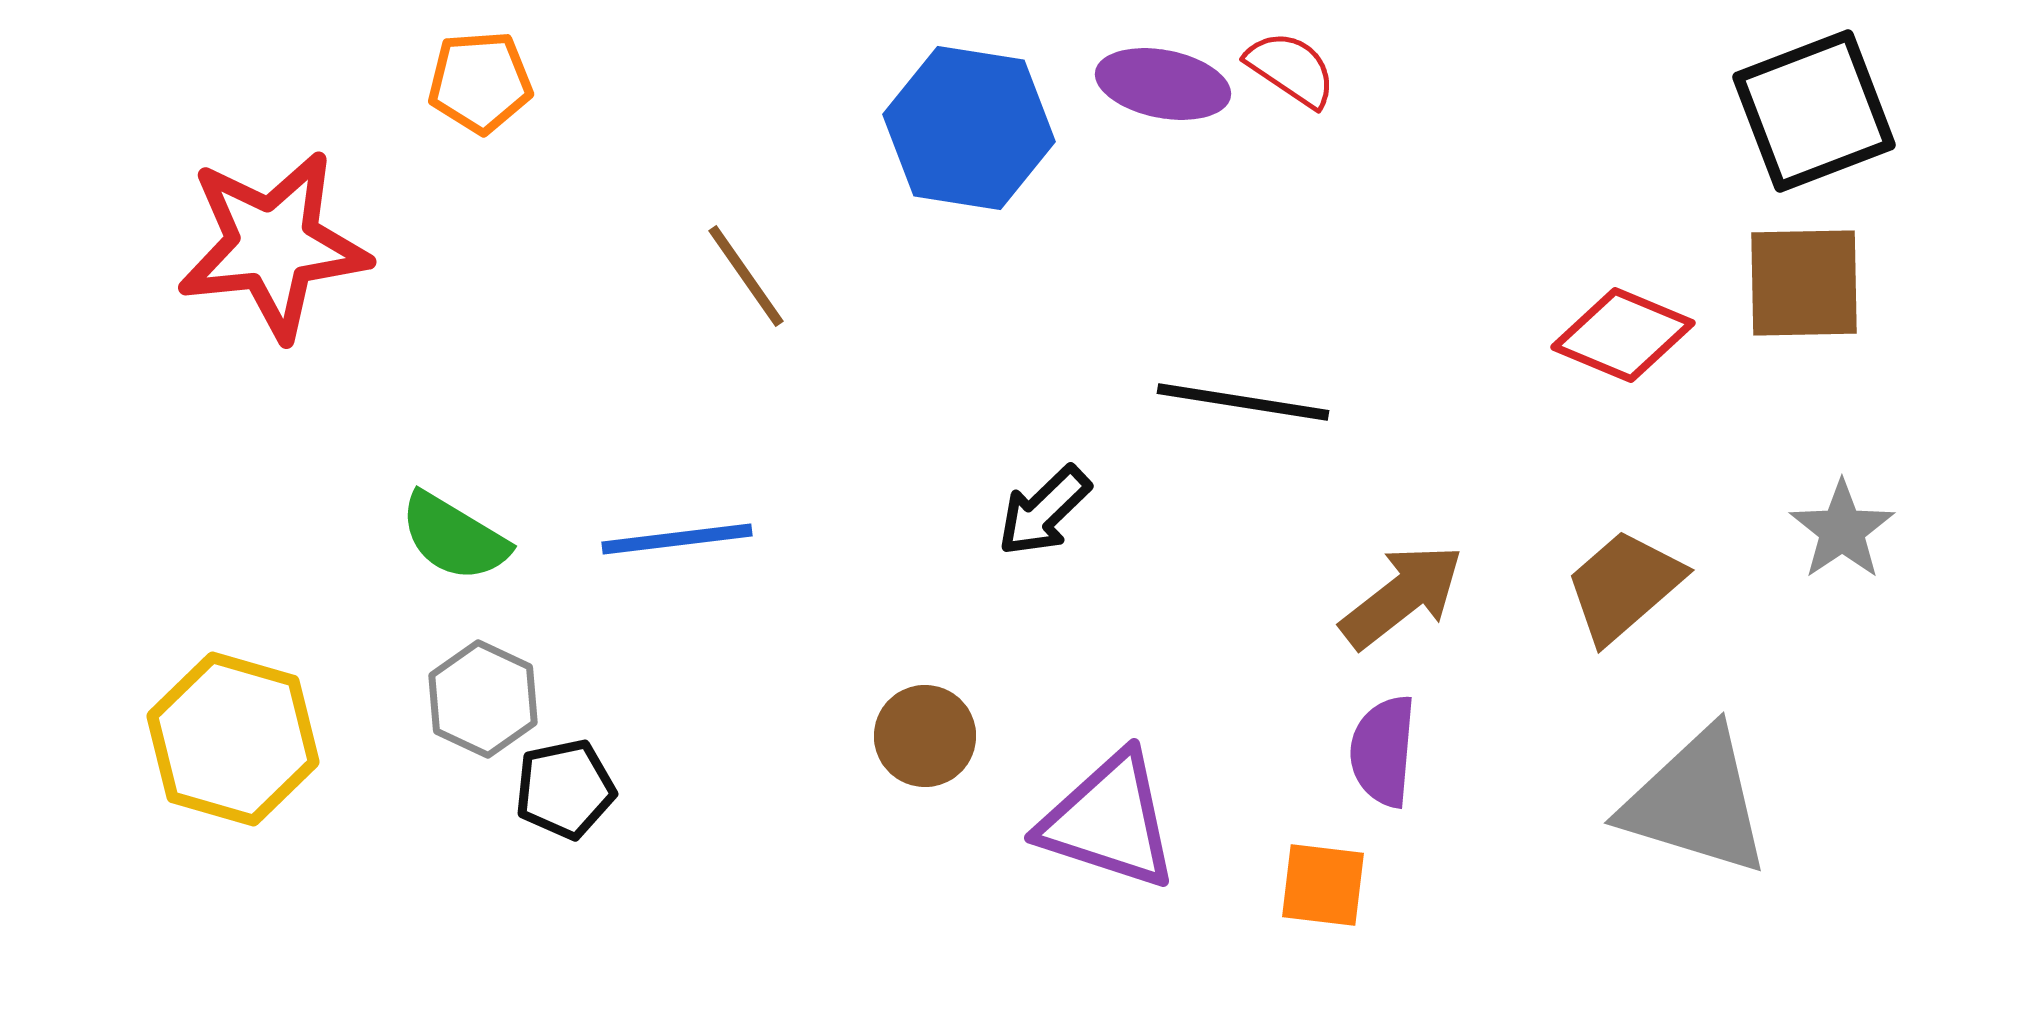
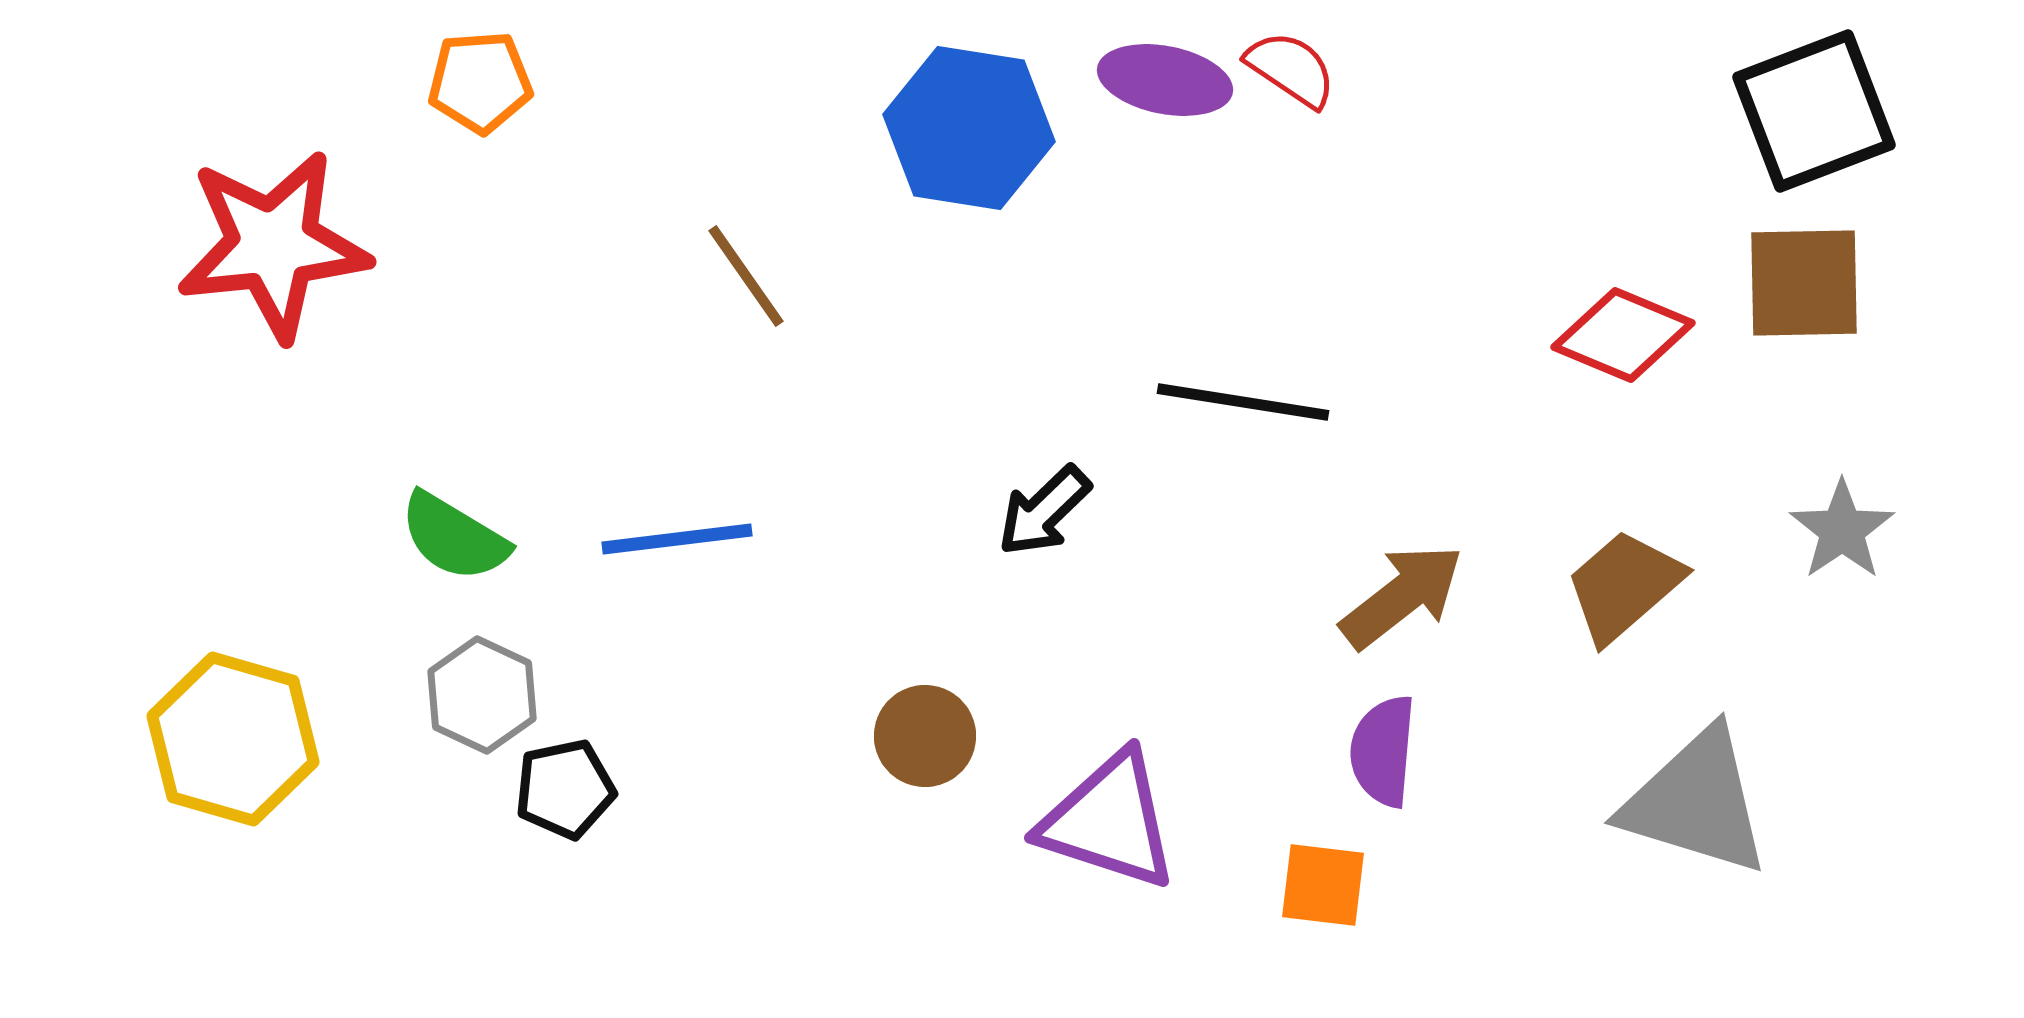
purple ellipse: moved 2 px right, 4 px up
gray hexagon: moved 1 px left, 4 px up
